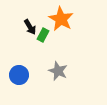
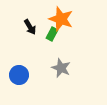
orange star: rotated 10 degrees counterclockwise
green rectangle: moved 9 px right, 1 px up
gray star: moved 3 px right, 3 px up
